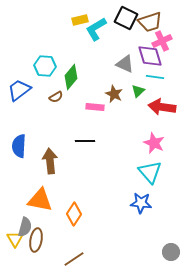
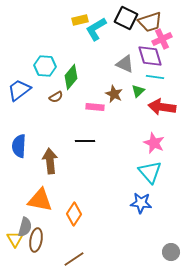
pink cross: moved 2 px up
